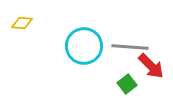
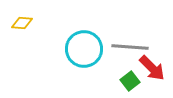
cyan circle: moved 3 px down
red arrow: moved 1 px right, 2 px down
green square: moved 3 px right, 3 px up
